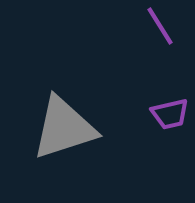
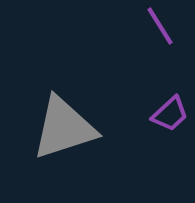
purple trapezoid: rotated 30 degrees counterclockwise
